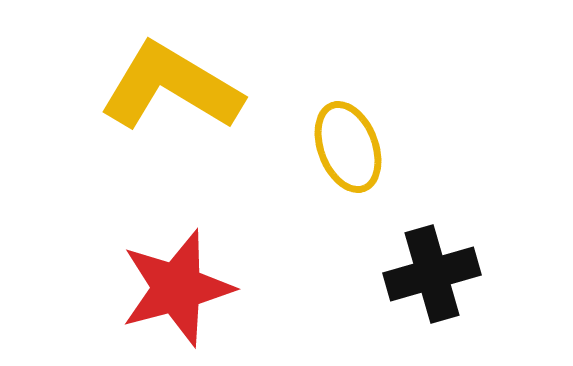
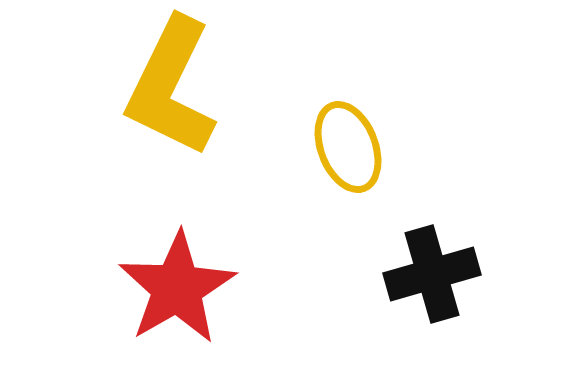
yellow L-shape: rotated 95 degrees counterclockwise
red star: rotated 15 degrees counterclockwise
